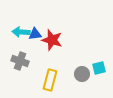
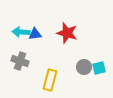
red star: moved 15 px right, 7 px up
gray circle: moved 2 px right, 7 px up
